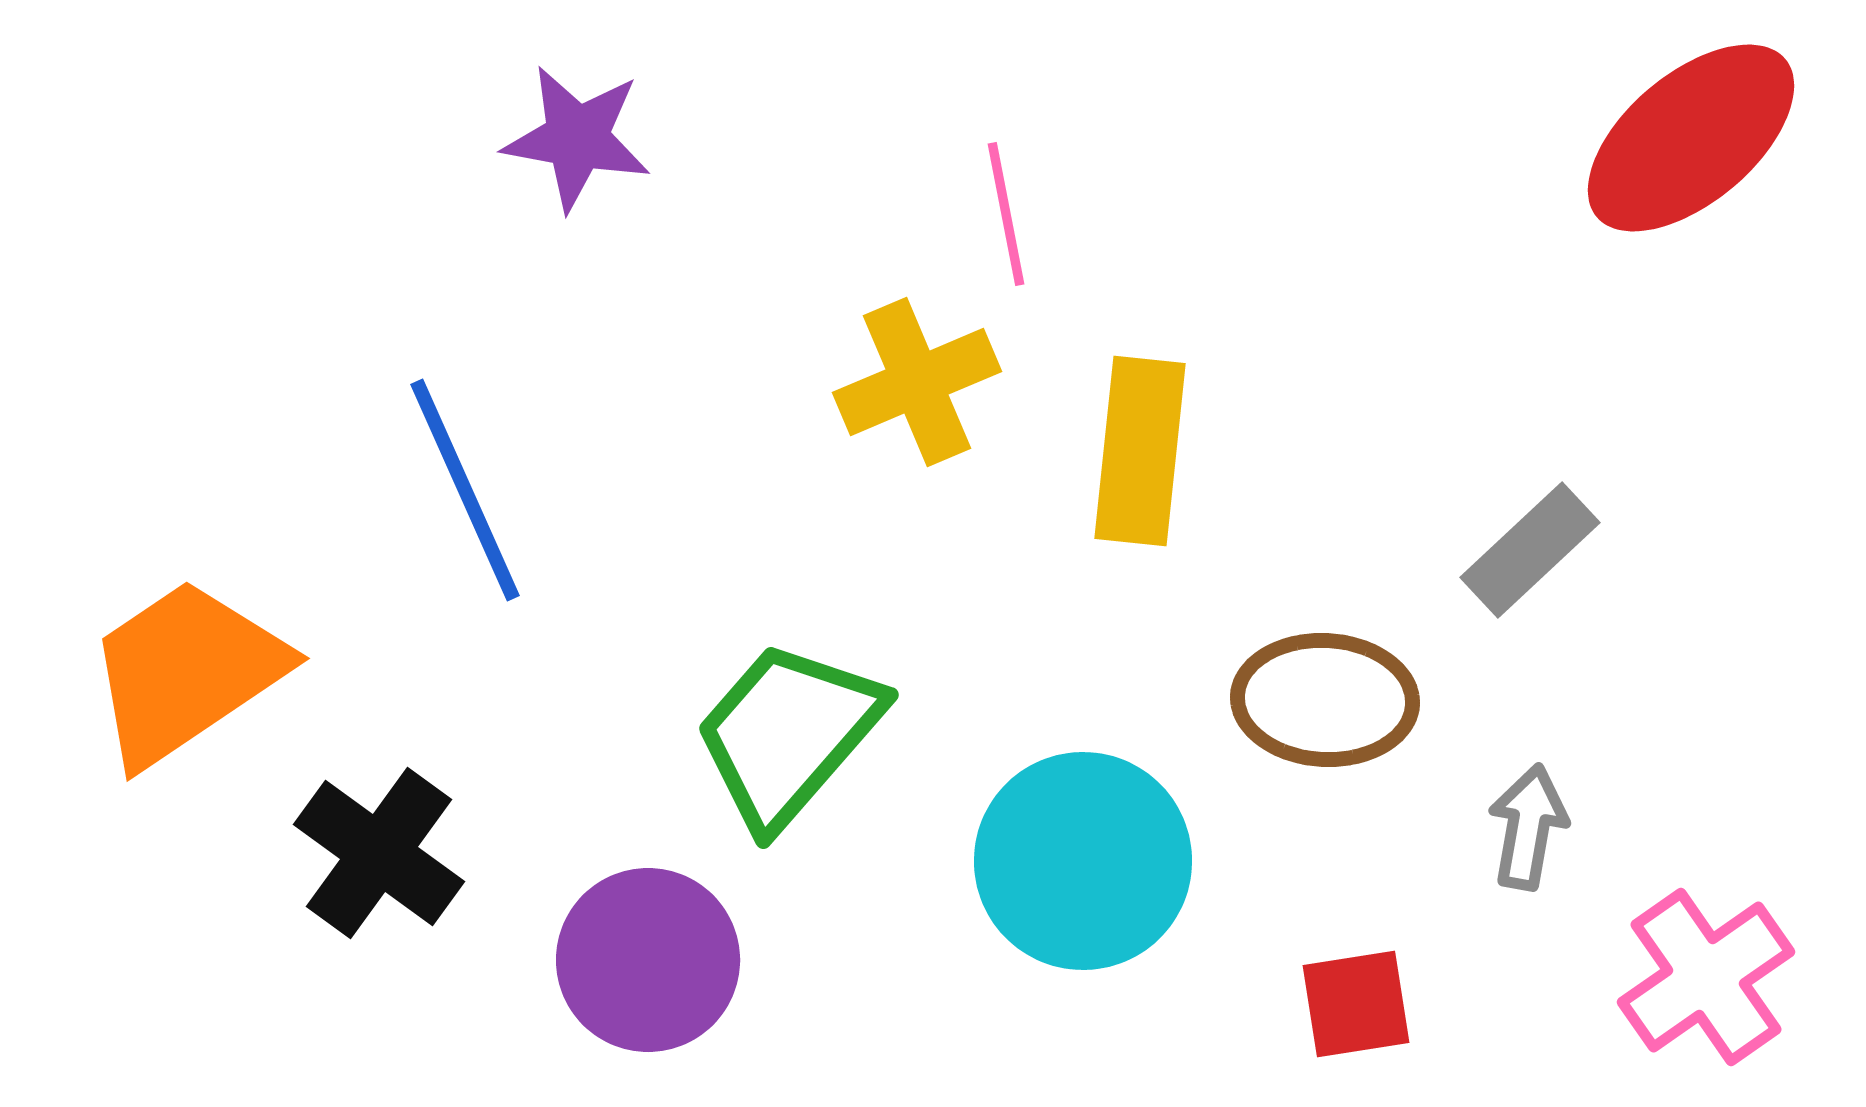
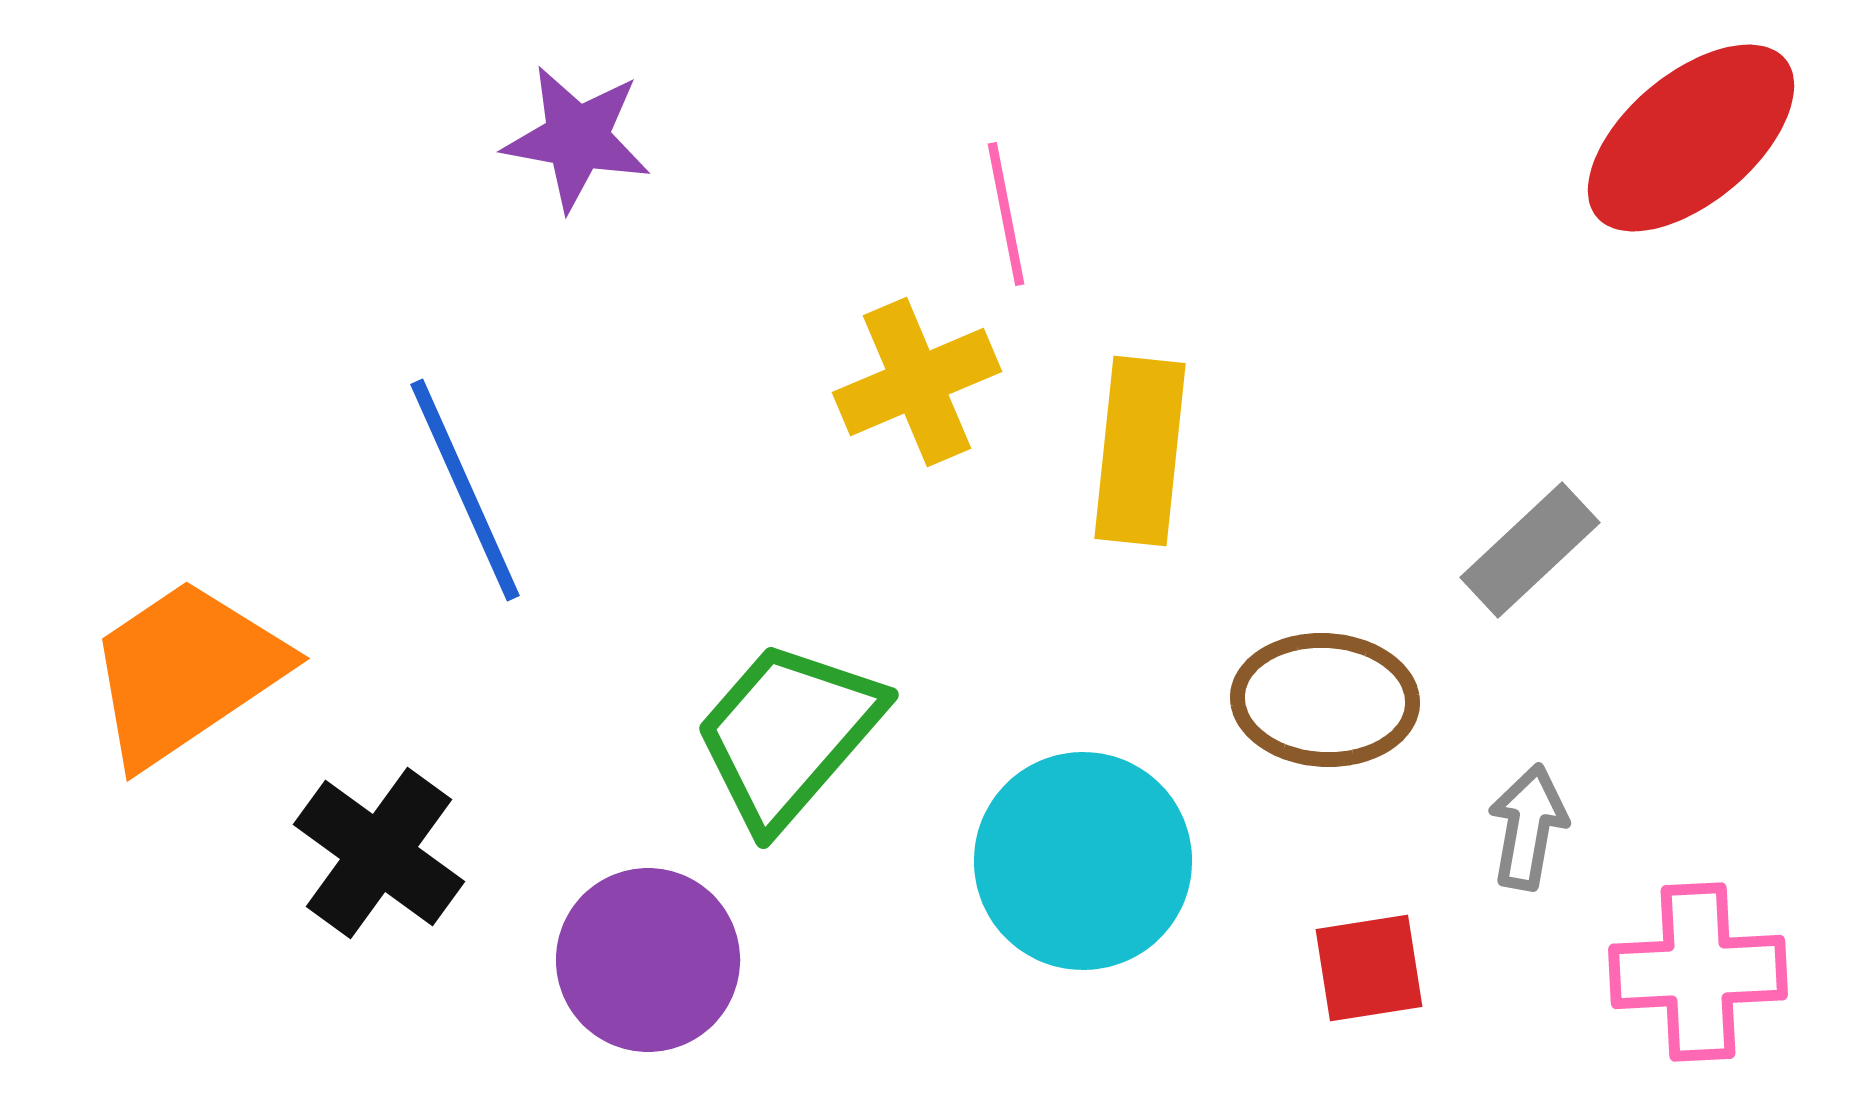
pink cross: moved 8 px left, 5 px up; rotated 32 degrees clockwise
red square: moved 13 px right, 36 px up
